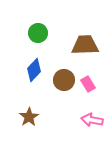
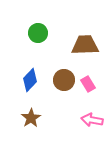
blue diamond: moved 4 px left, 10 px down
brown star: moved 2 px right, 1 px down
